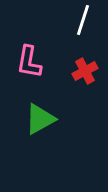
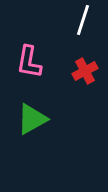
green triangle: moved 8 px left
